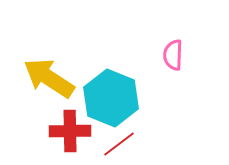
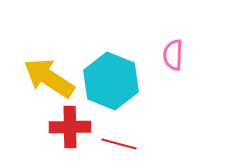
cyan hexagon: moved 17 px up
red cross: moved 4 px up
red line: rotated 52 degrees clockwise
